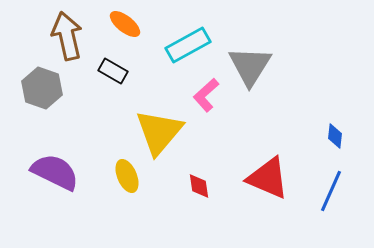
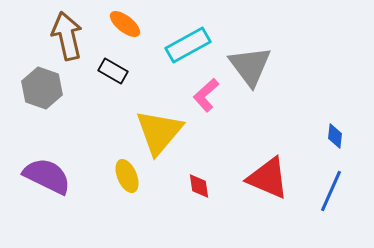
gray triangle: rotated 9 degrees counterclockwise
purple semicircle: moved 8 px left, 4 px down
